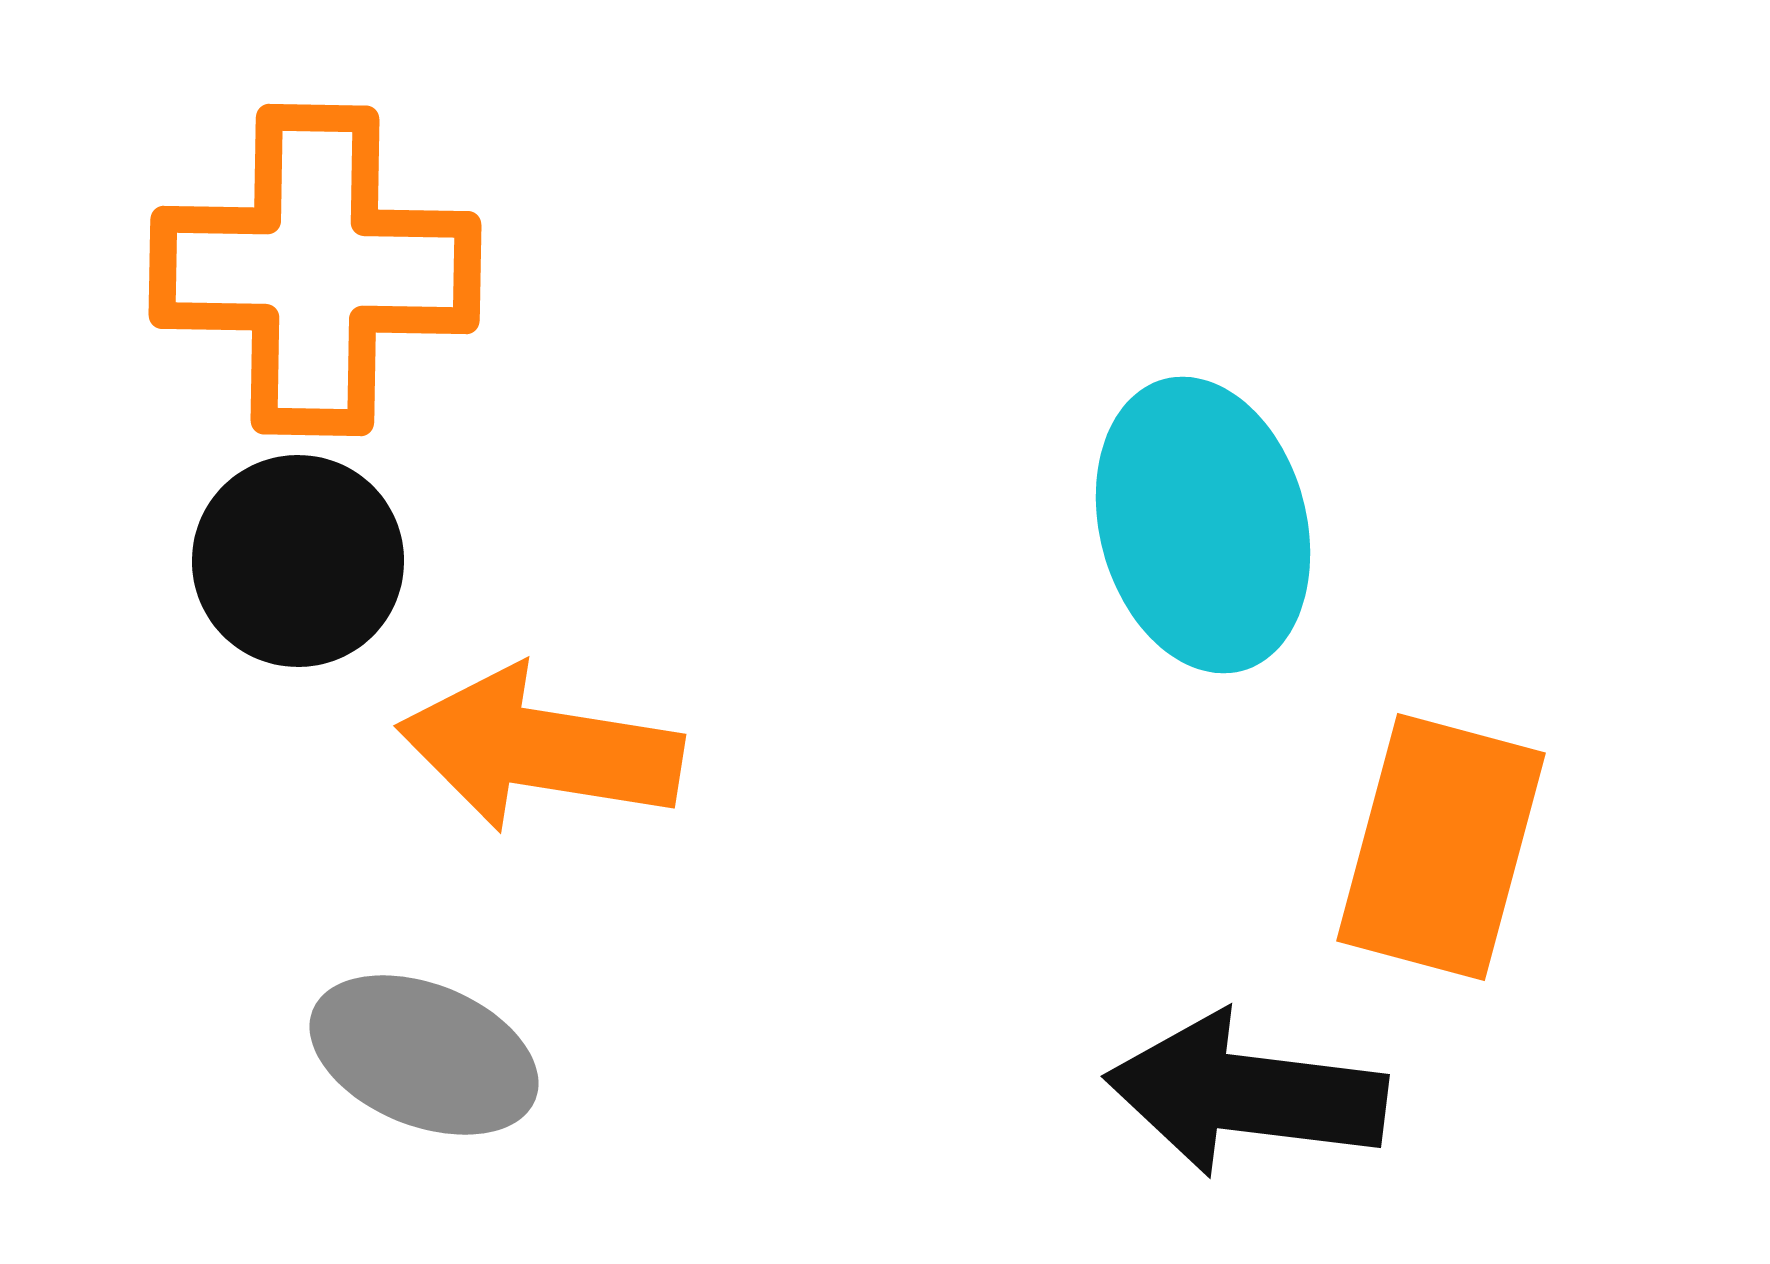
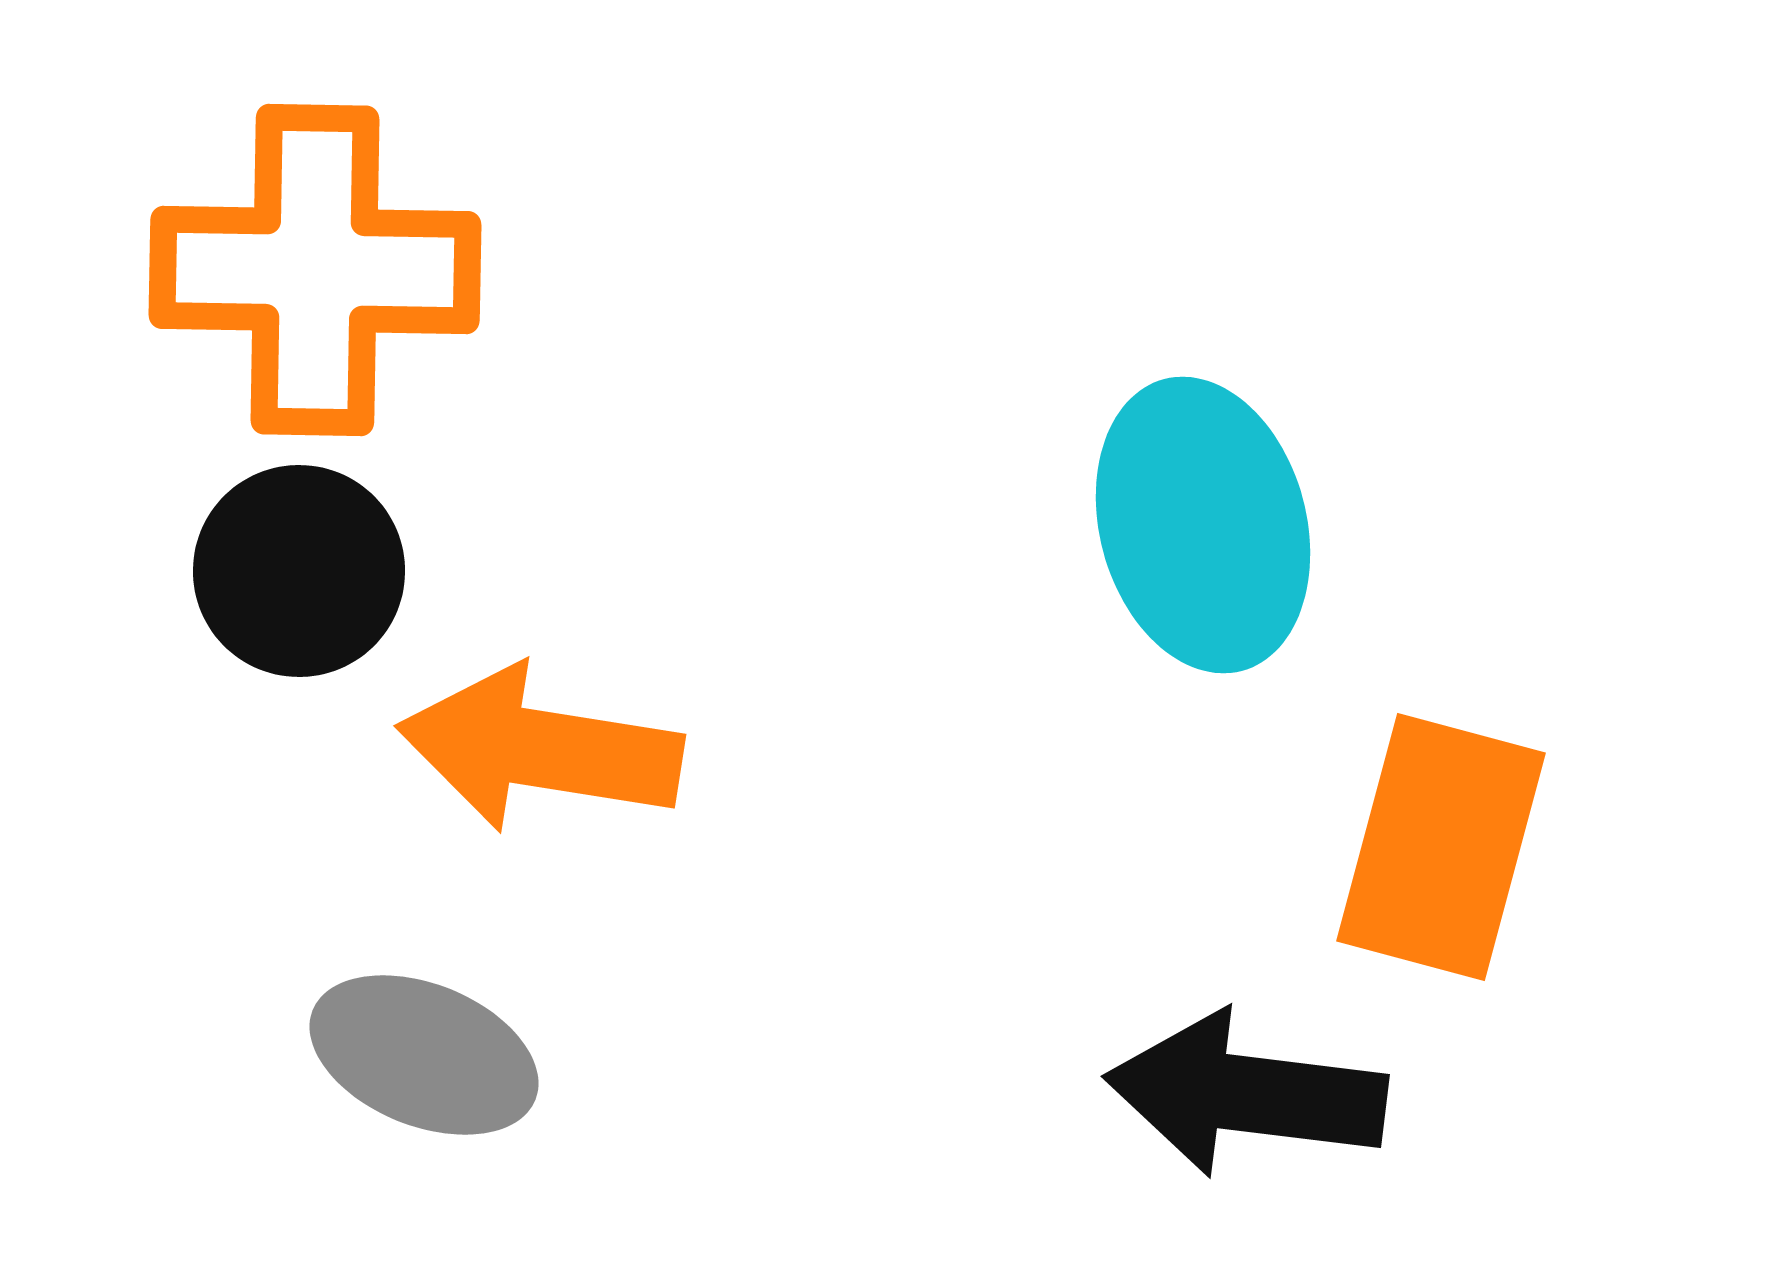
black circle: moved 1 px right, 10 px down
